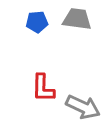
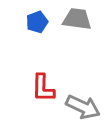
blue pentagon: rotated 15 degrees counterclockwise
